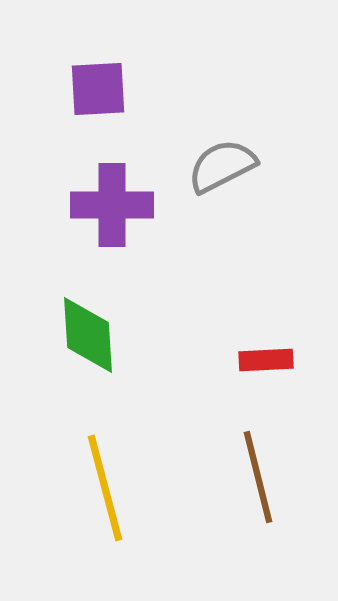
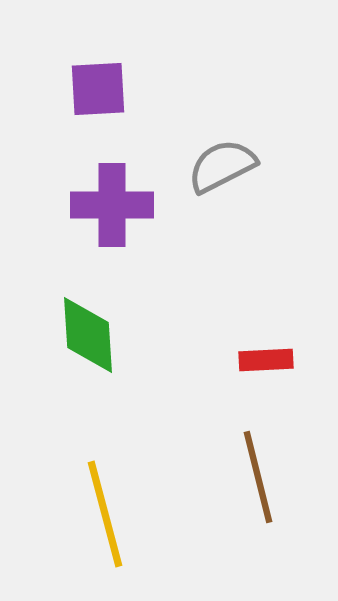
yellow line: moved 26 px down
